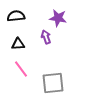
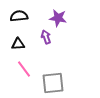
black semicircle: moved 3 px right
pink line: moved 3 px right
